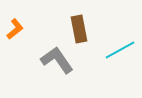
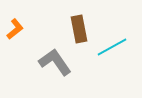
cyan line: moved 8 px left, 3 px up
gray L-shape: moved 2 px left, 2 px down
